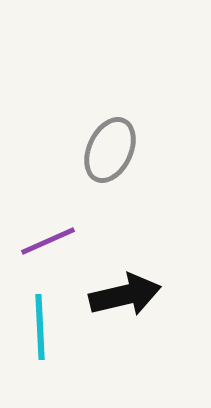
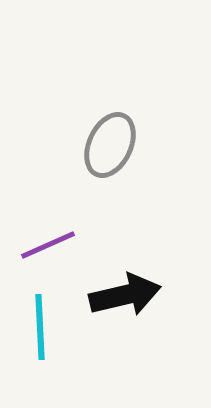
gray ellipse: moved 5 px up
purple line: moved 4 px down
